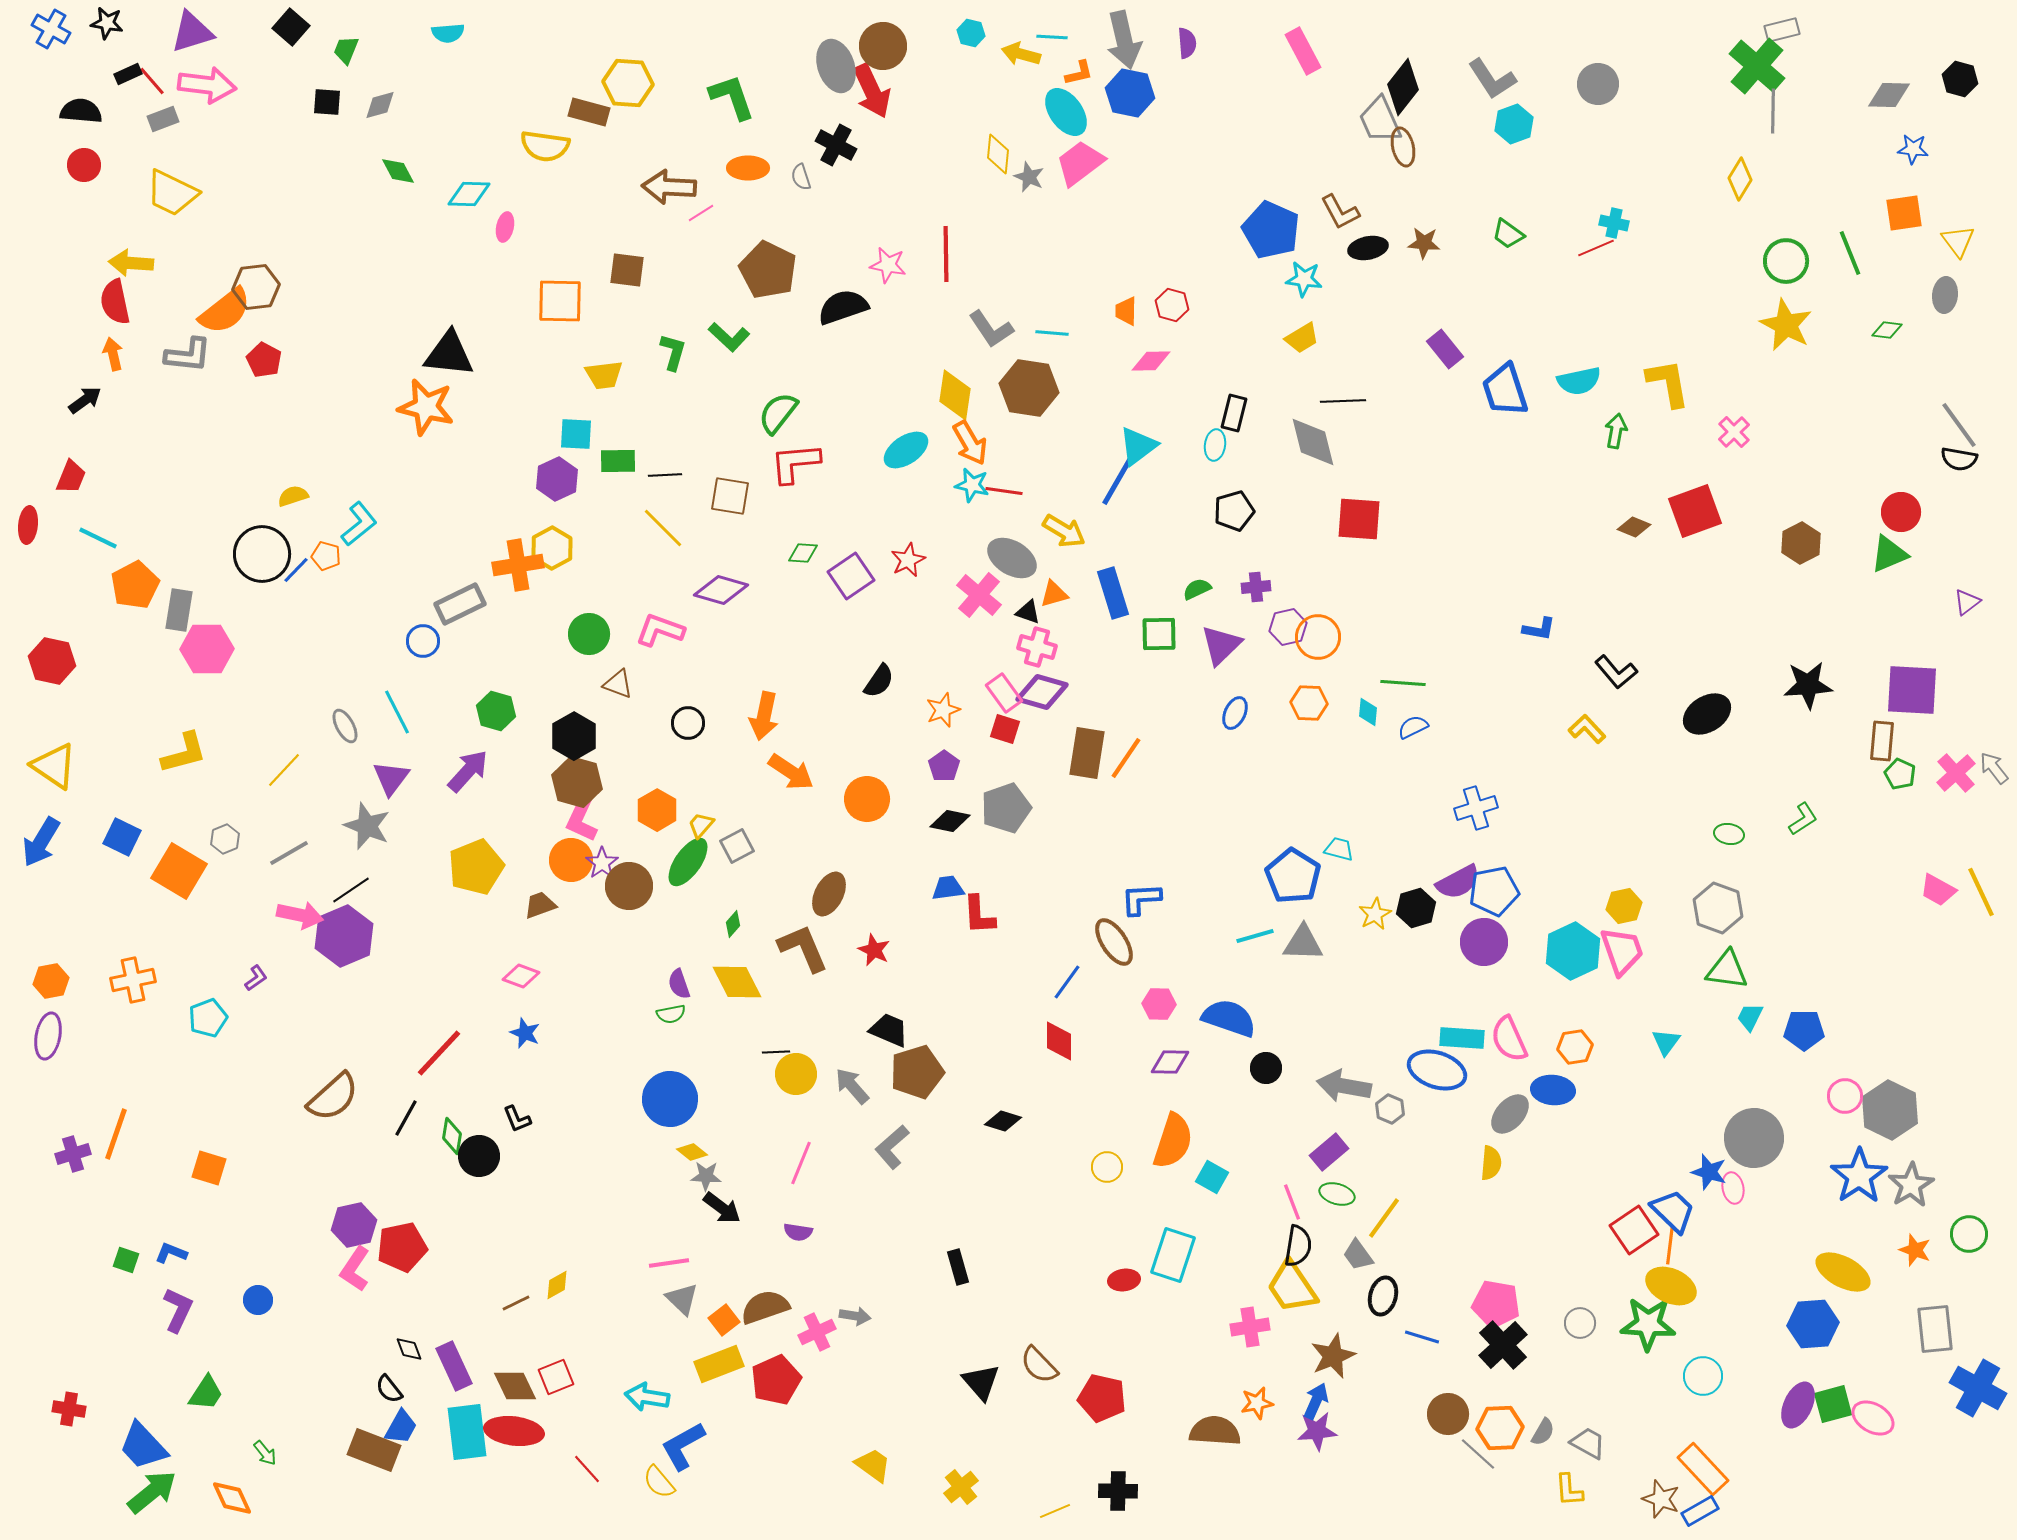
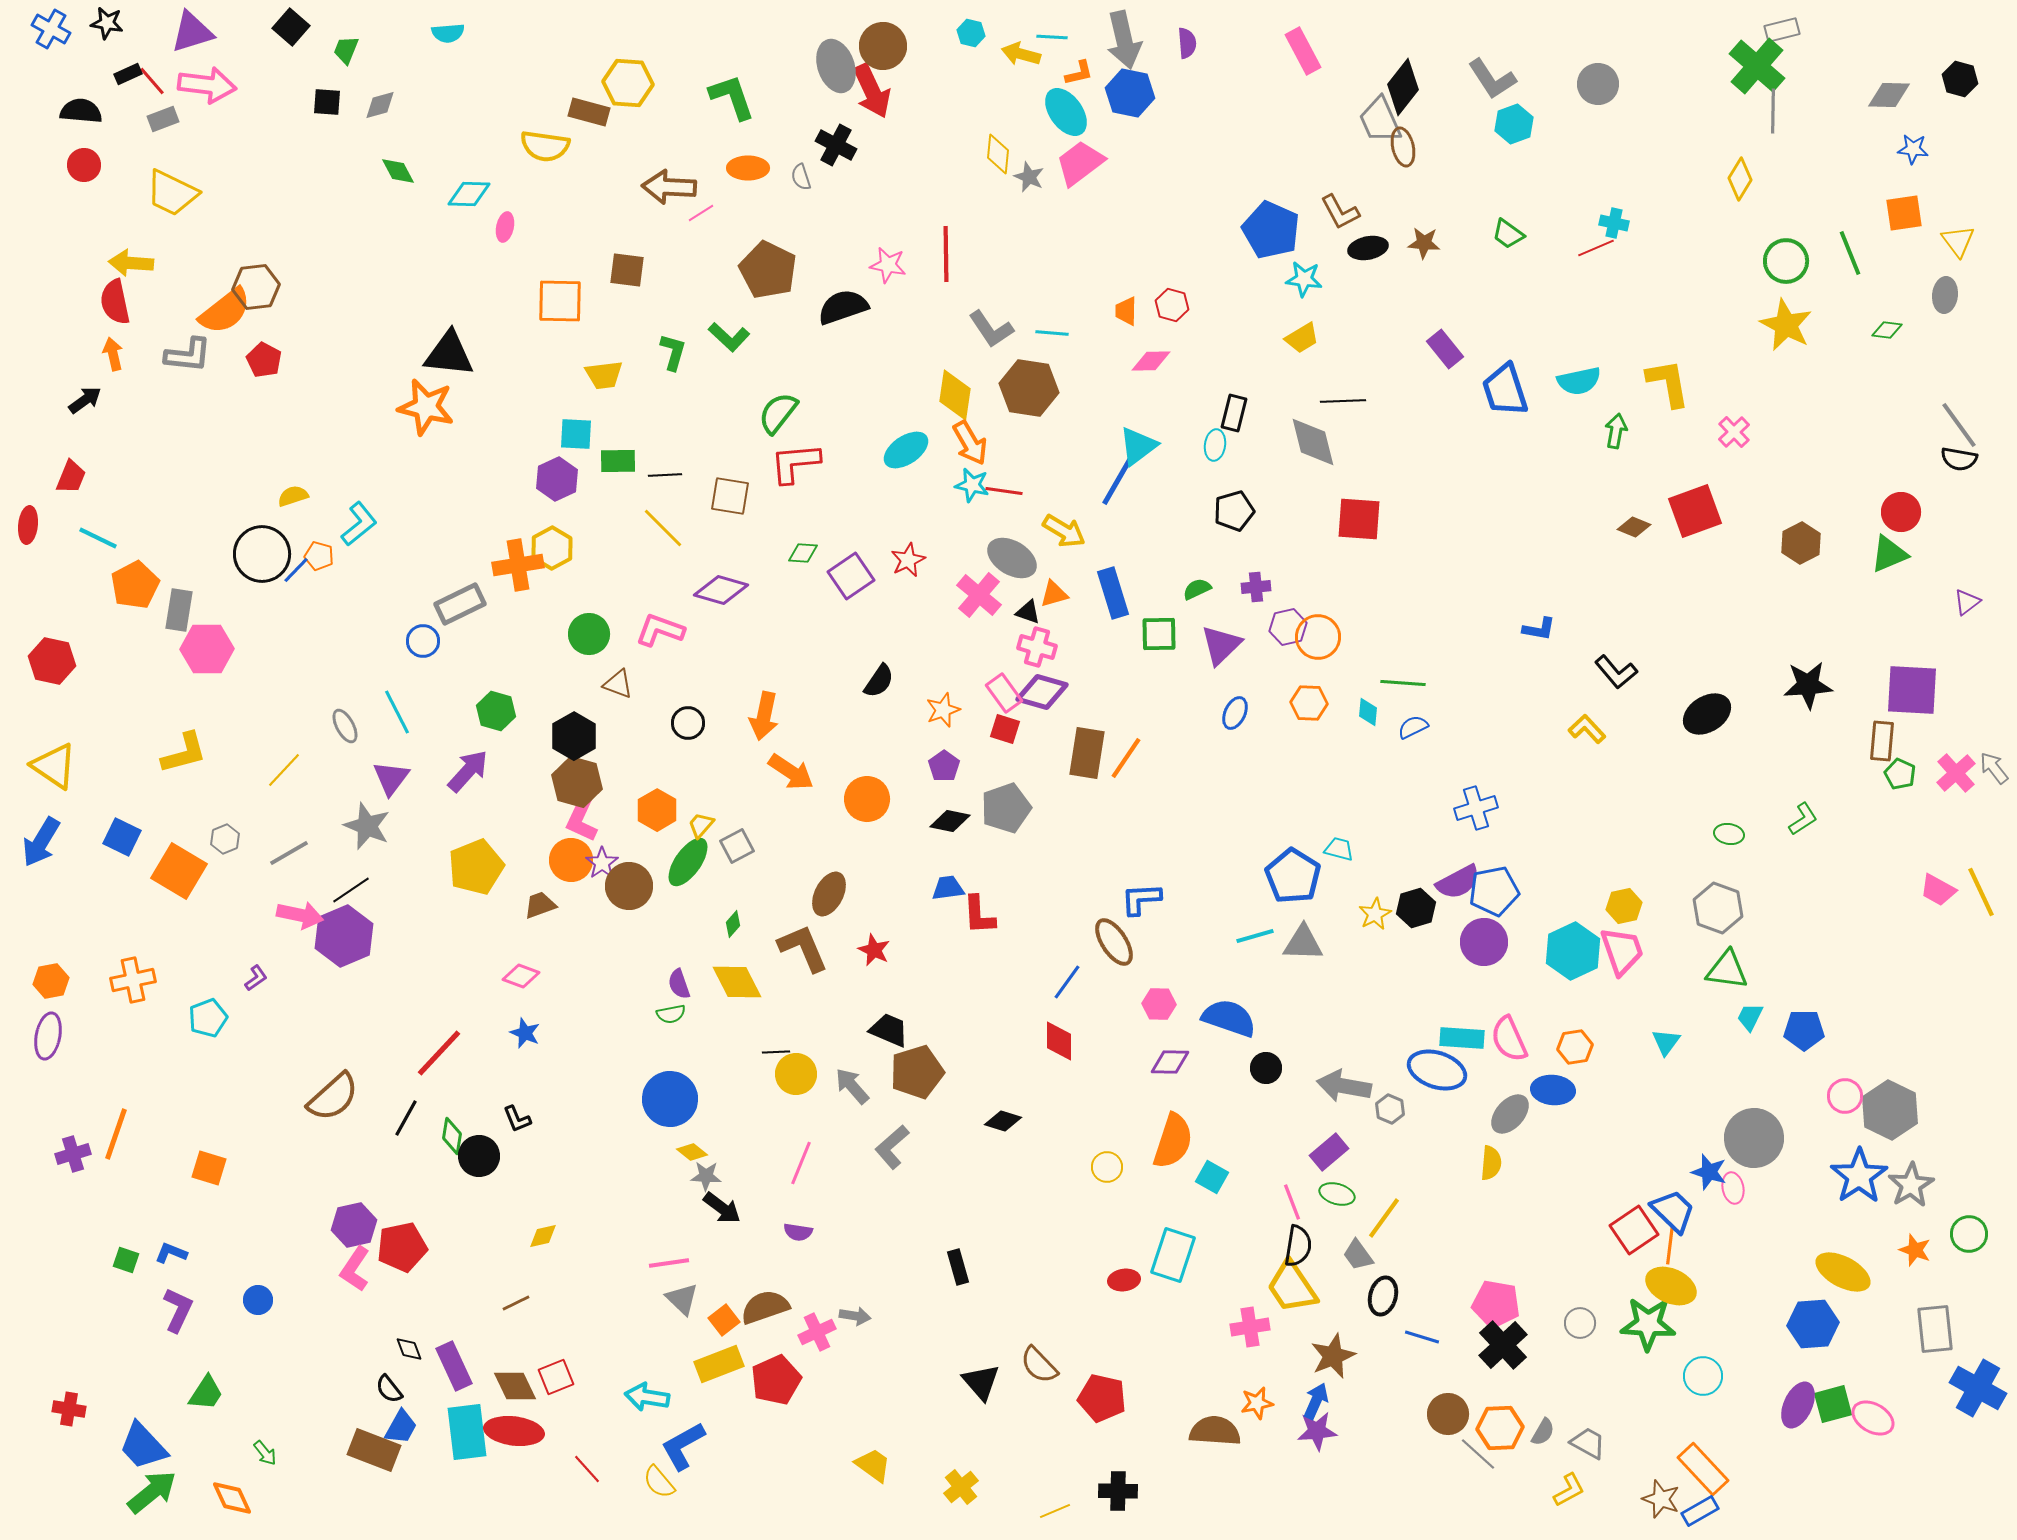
orange pentagon at (326, 556): moved 7 px left
yellow diamond at (557, 1285): moved 14 px left, 49 px up; rotated 16 degrees clockwise
yellow L-shape at (1569, 1490): rotated 114 degrees counterclockwise
